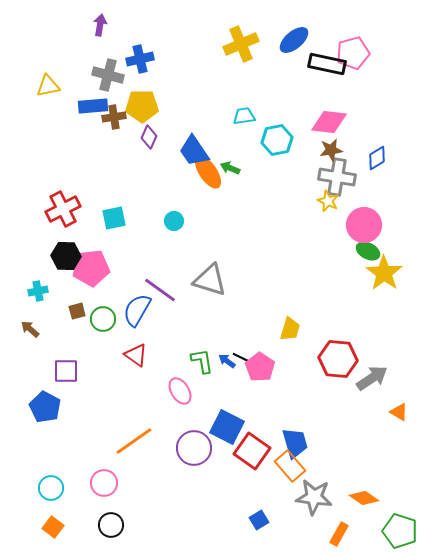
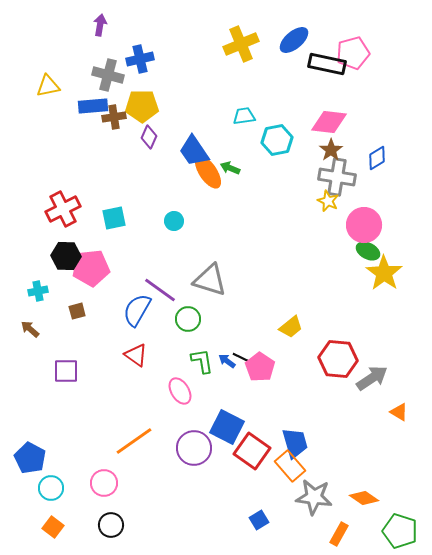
brown star at (331, 150): rotated 25 degrees counterclockwise
green circle at (103, 319): moved 85 px right
yellow trapezoid at (290, 329): moved 1 px right, 2 px up; rotated 35 degrees clockwise
blue pentagon at (45, 407): moved 15 px left, 51 px down
